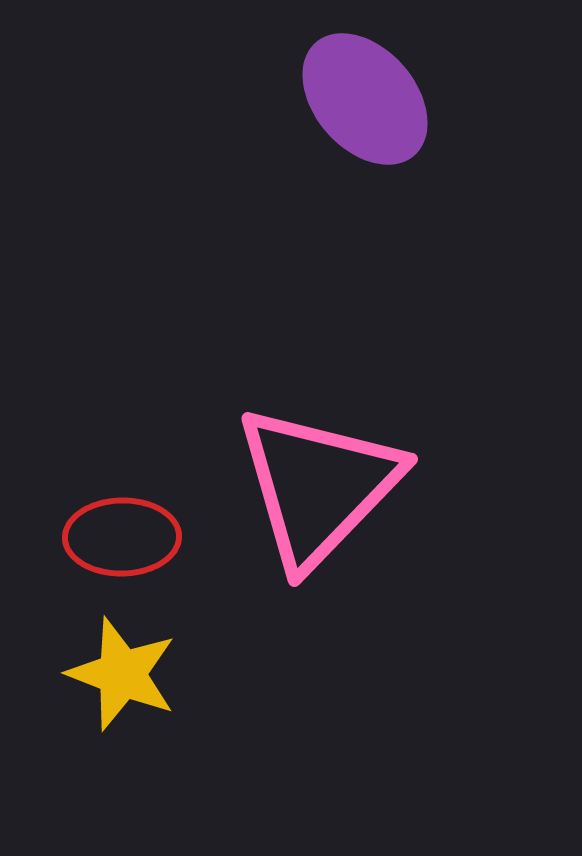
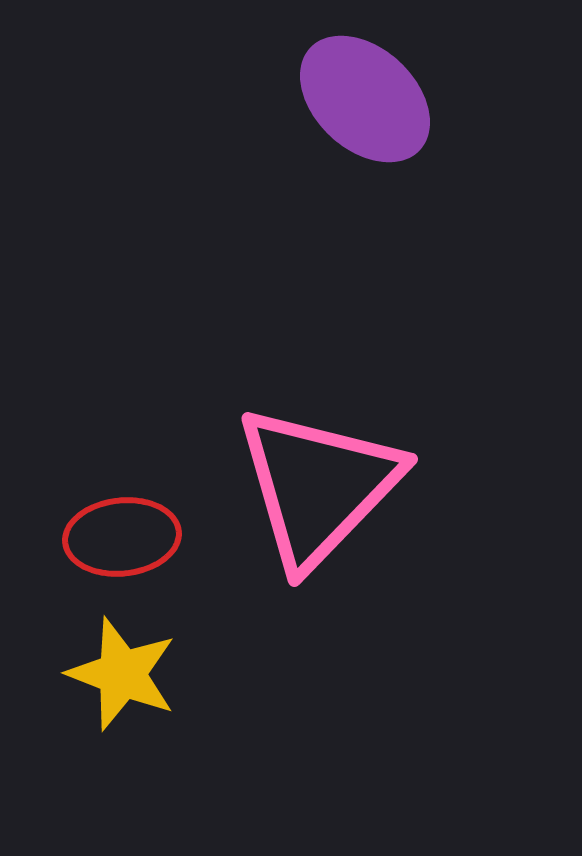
purple ellipse: rotated 6 degrees counterclockwise
red ellipse: rotated 5 degrees counterclockwise
